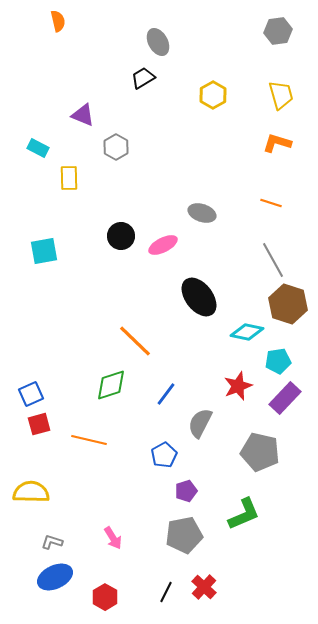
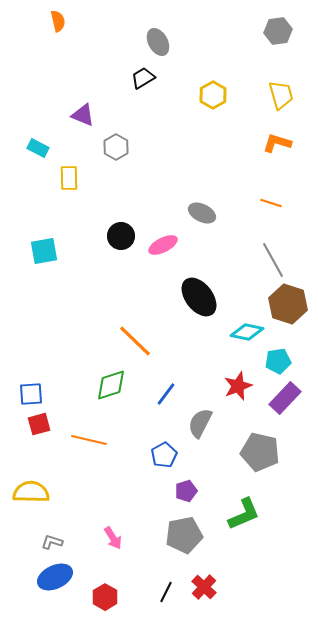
gray ellipse at (202, 213): rotated 8 degrees clockwise
blue square at (31, 394): rotated 20 degrees clockwise
